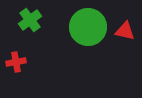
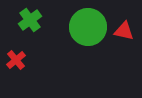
red triangle: moved 1 px left
red cross: moved 2 px up; rotated 30 degrees counterclockwise
